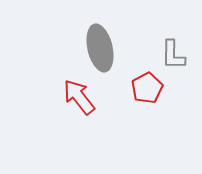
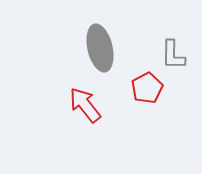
red arrow: moved 6 px right, 8 px down
